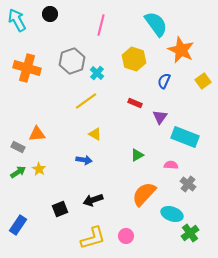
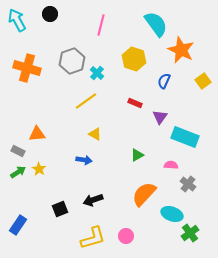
gray rectangle: moved 4 px down
